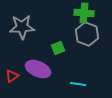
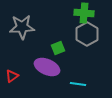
gray hexagon: rotated 10 degrees clockwise
purple ellipse: moved 9 px right, 2 px up
